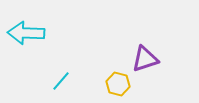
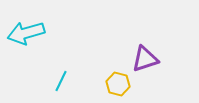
cyan arrow: rotated 18 degrees counterclockwise
cyan line: rotated 15 degrees counterclockwise
